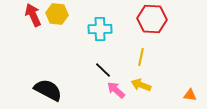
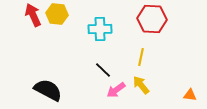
yellow arrow: rotated 30 degrees clockwise
pink arrow: rotated 78 degrees counterclockwise
